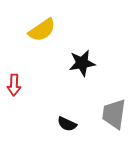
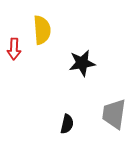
yellow semicircle: rotated 60 degrees counterclockwise
red arrow: moved 36 px up
black semicircle: rotated 102 degrees counterclockwise
